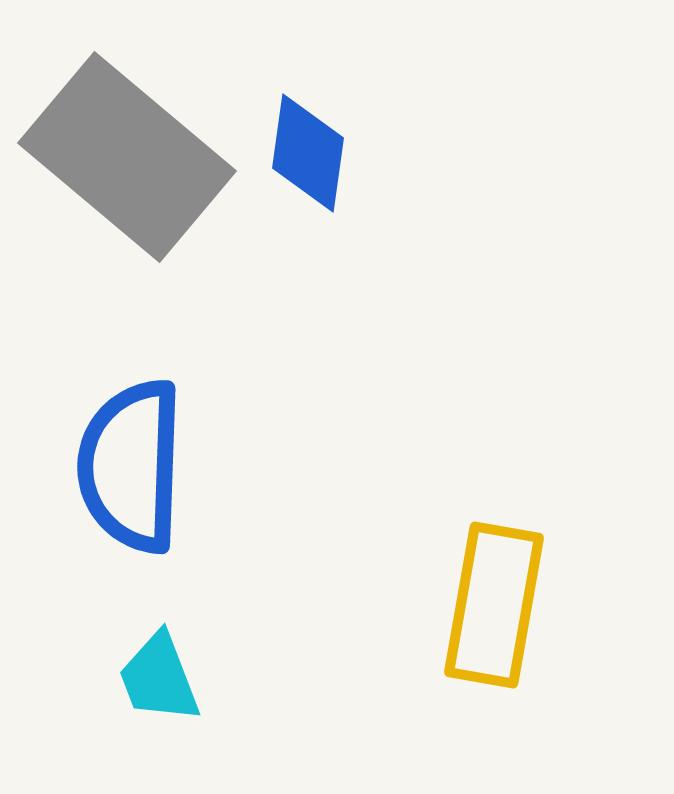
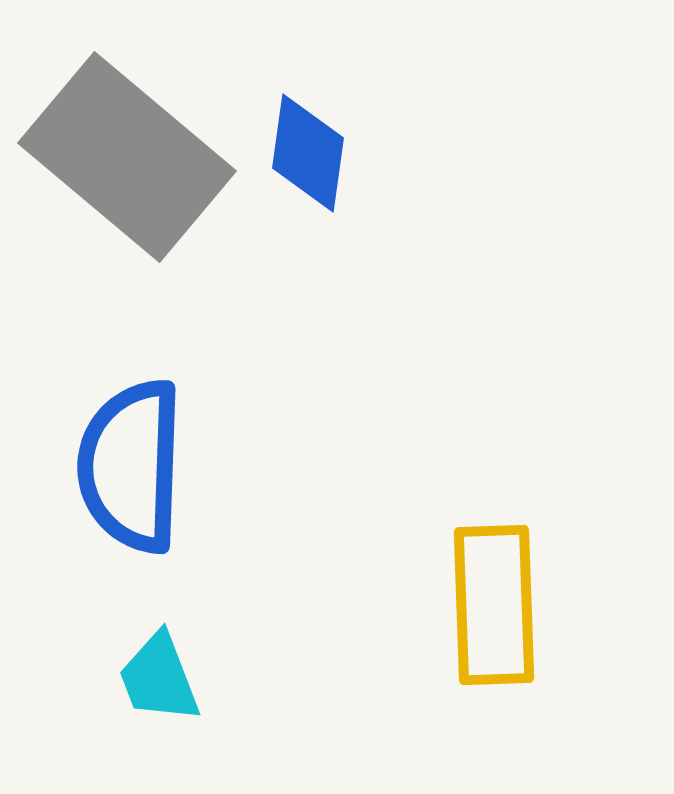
yellow rectangle: rotated 12 degrees counterclockwise
